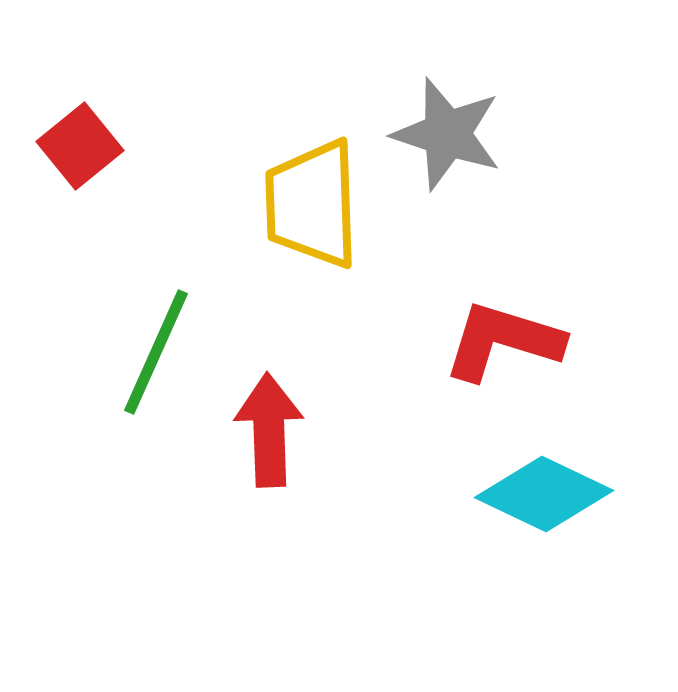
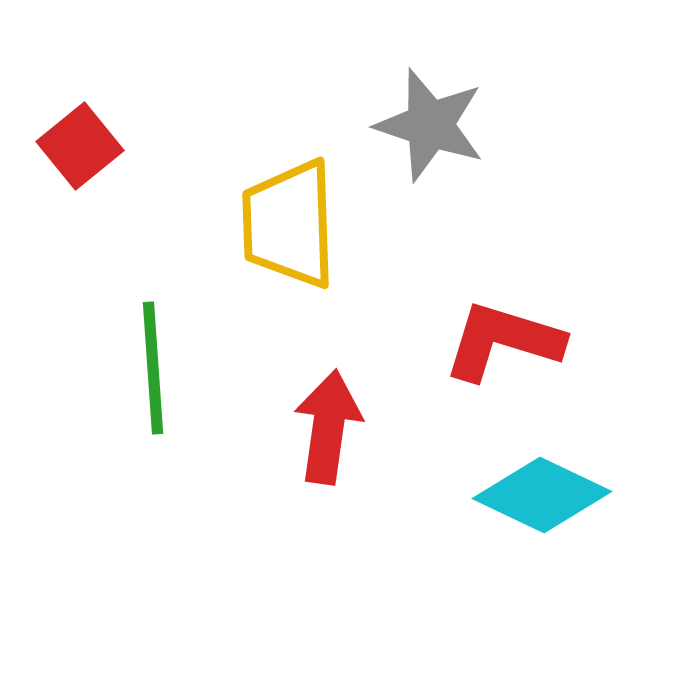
gray star: moved 17 px left, 9 px up
yellow trapezoid: moved 23 px left, 20 px down
green line: moved 3 px left, 16 px down; rotated 28 degrees counterclockwise
red arrow: moved 59 px right, 3 px up; rotated 10 degrees clockwise
cyan diamond: moved 2 px left, 1 px down
